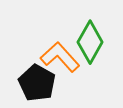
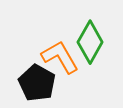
orange L-shape: rotated 12 degrees clockwise
